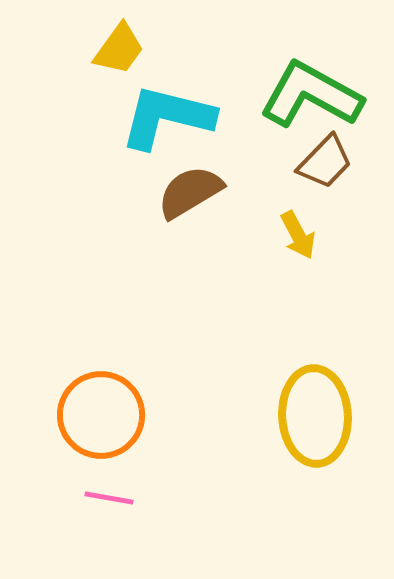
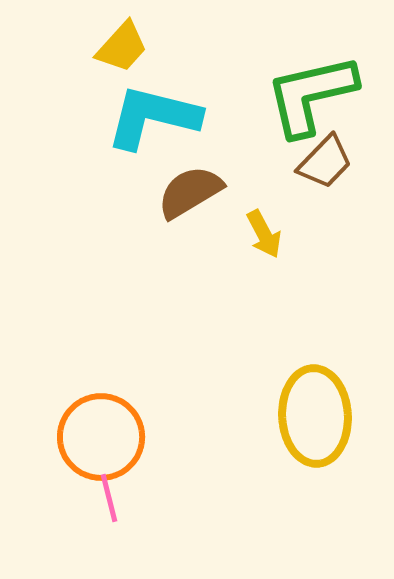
yellow trapezoid: moved 3 px right, 2 px up; rotated 6 degrees clockwise
green L-shape: rotated 42 degrees counterclockwise
cyan L-shape: moved 14 px left
yellow arrow: moved 34 px left, 1 px up
orange circle: moved 22 px down
pink line: rotated 66 degrees clockwise
